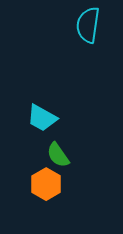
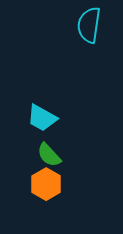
cyan semicircle: moved 1 px right
green semicircle: moved 9 px left; rotated 8 degrees counterclockwise
